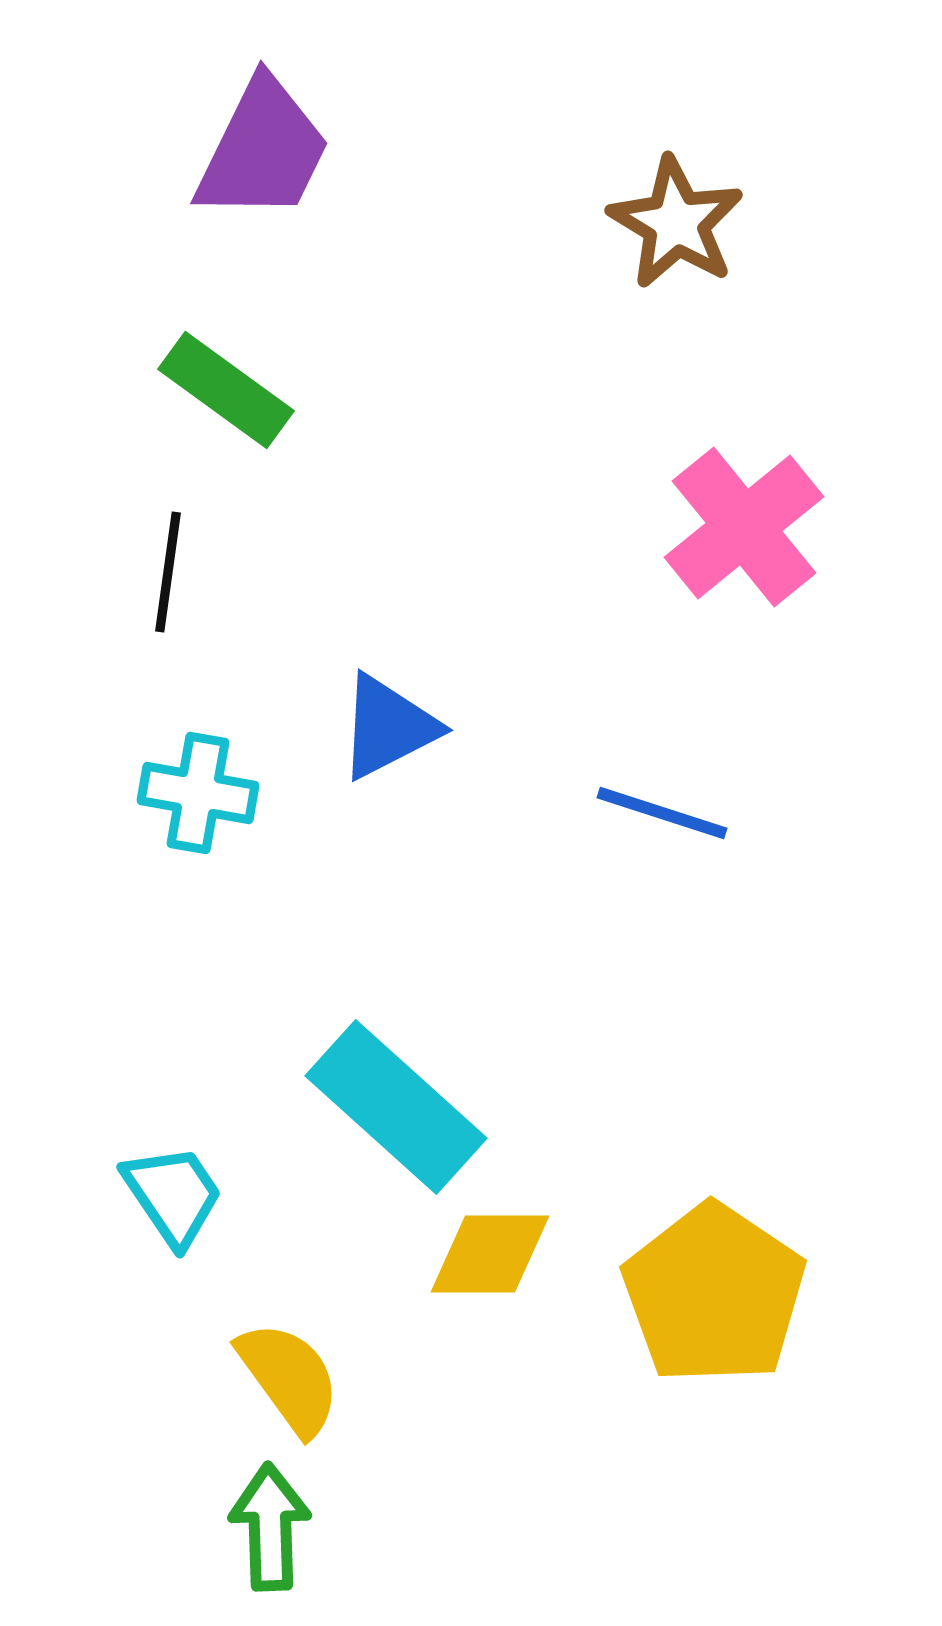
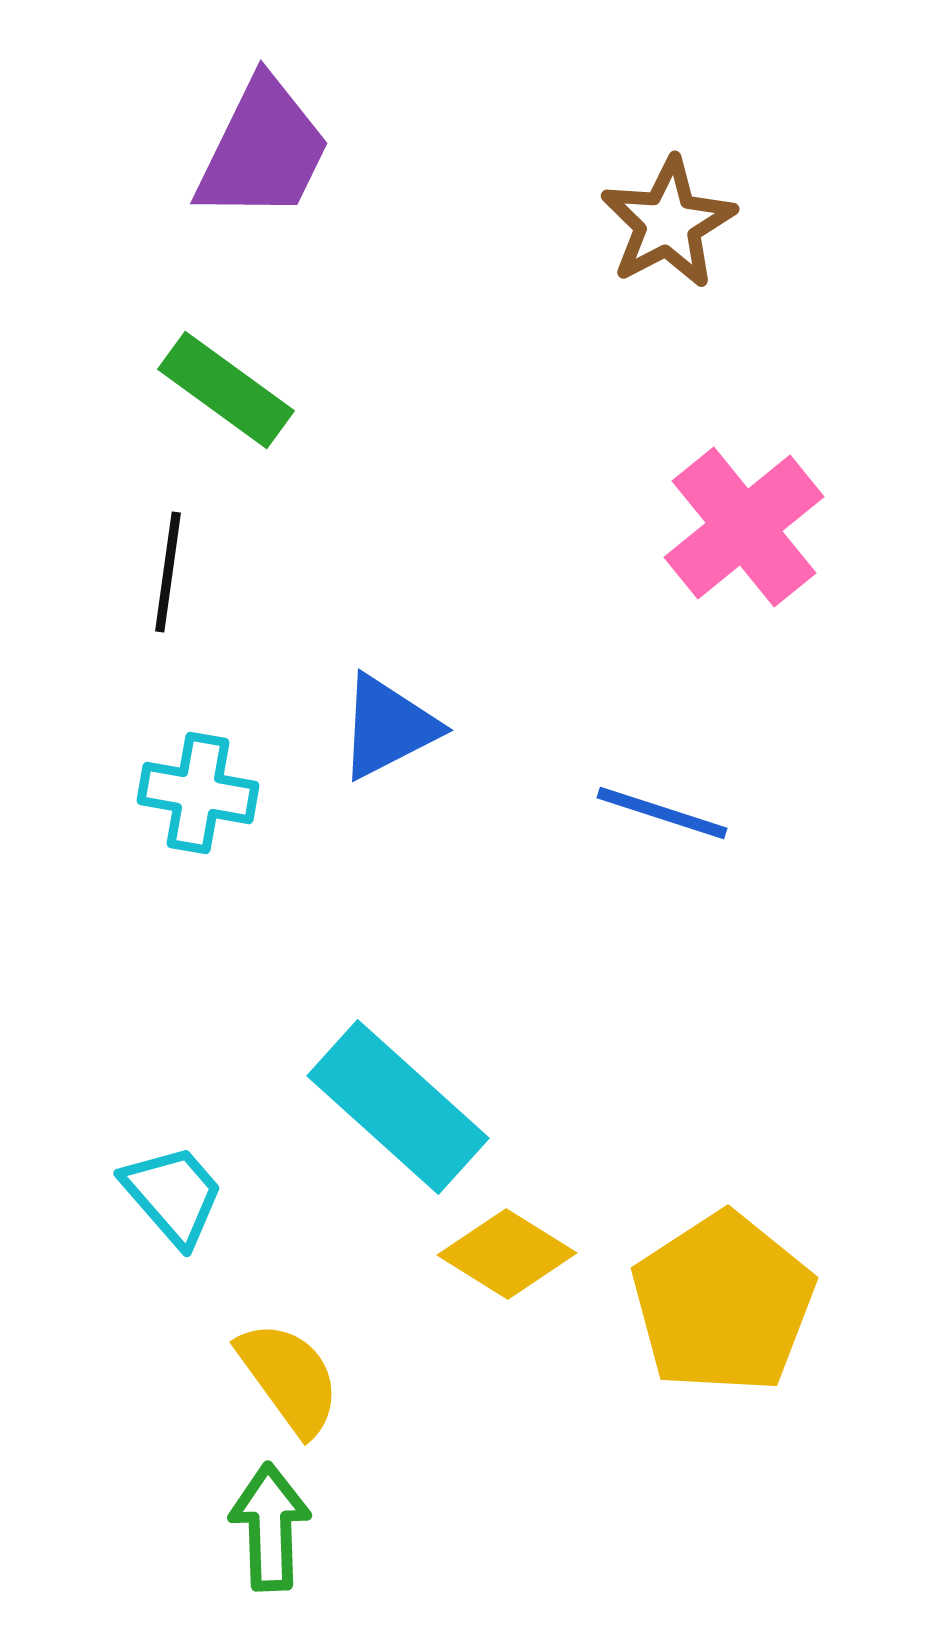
brown star: moved 8 px left; rotated 13 degrees clockwise
cyan rectangle: moved 2 px right
cyan trapezoid: rotated 7 degrees counterclockwise
yellow diamond: moved 17 px right; rotated 32 degrees clockwise
yellow pentagon: moved 9 px right, 9 px down; rotated 5 degrees clockwise
